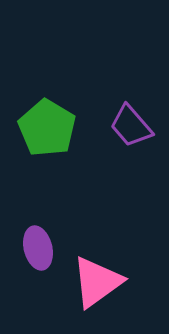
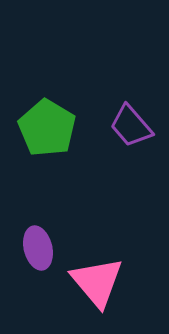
pink triangle: rotated 34 degrees counterclockwise
